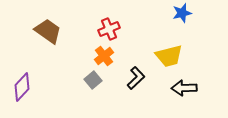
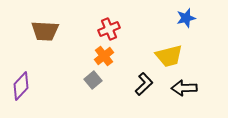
blue star: moved 4 px right, 5 px down
brown trapezoid: moved 3 px left; rotated 148 degrees clockwise
black L-shape: moved 8 px right, 6 px down
purple diamond: moved 1 px left, 1 px up
